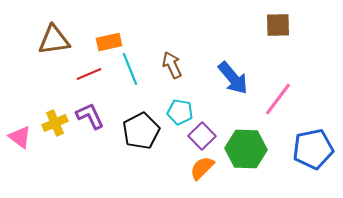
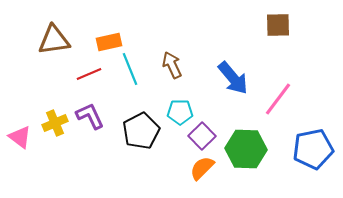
cyan pentagon: rotated 10 degrees counterclockwise
